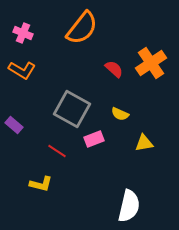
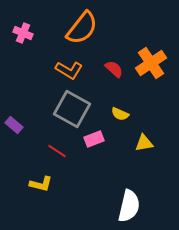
orange L-shape: moved 47 px right
